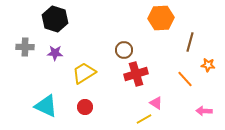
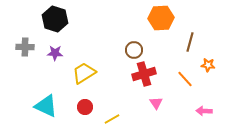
brown circle: moved 10 px right
red cross: moved 8 px right
pink triangle: rotated 24 degrees clockwise
yellow line: moved 32 px left
